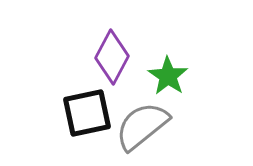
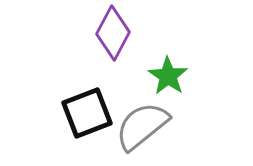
purple diamond: moved 1 px right, 24 px up
black square: rotated 9 degrees counterclockwise
